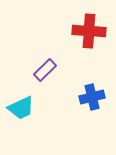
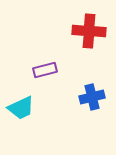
purple rectangle: rotated 30 degrees clockwise
